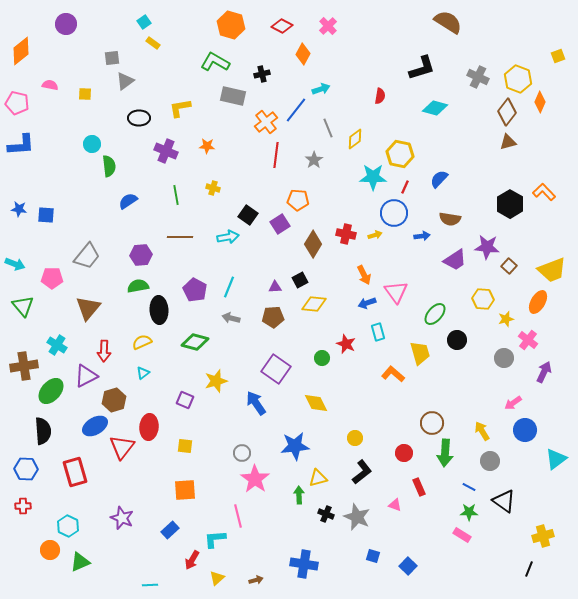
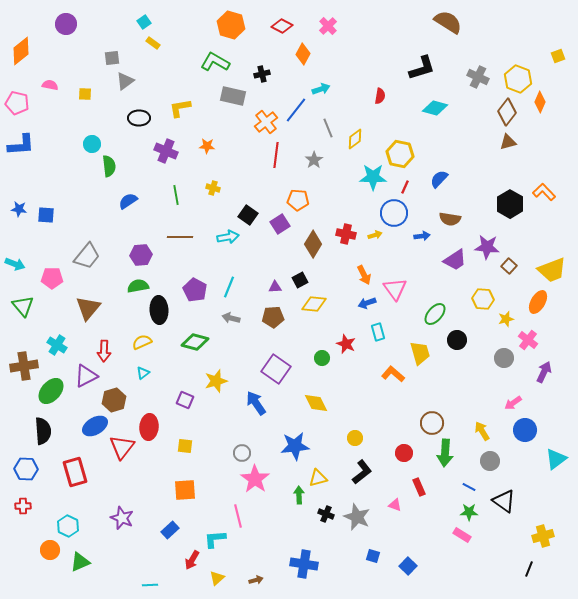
pink triangle at (396, 292): moved 1 px left, 3 px up
